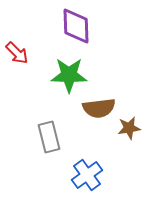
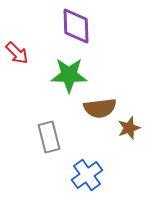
brown semicircle: moved 1 px right
brown star: rotated 10 degrees counterclockwise
